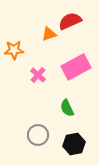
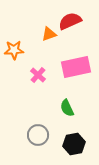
pink rectangle: rotated 16 degrees clockwise
